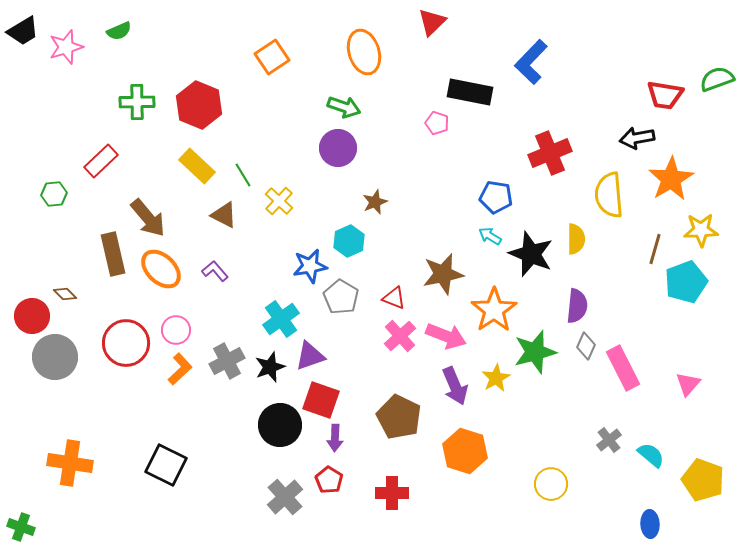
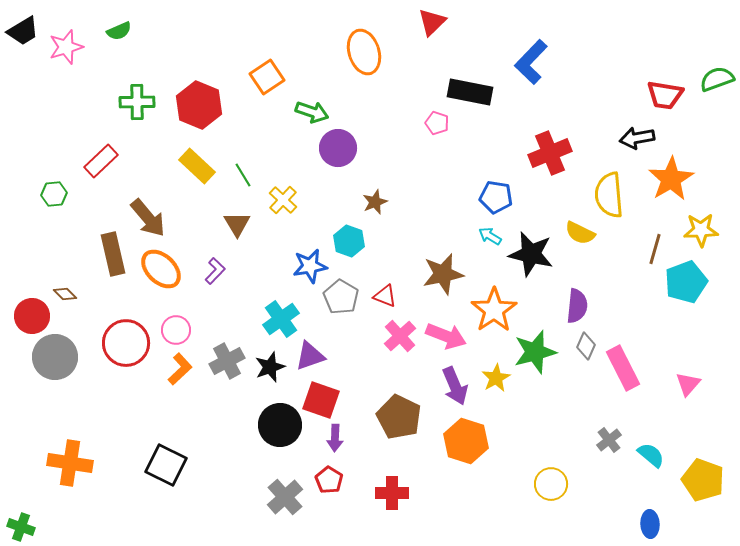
orange square at (272, 57): moved 5 px left, 20 px down
green arrow at (344, 107): moved 32 px left, 5 px down
yellow cross at (279, 201): moved 4 px right, 1 px up
brown triangle at (224, 215): moved 13 px right, 9 px down; rotated 32 degrees clockwise
yellow semicircle at (576, 239): moved 4 px right, 6 px up; rotated 116 degrees clockwise
cyan hexagon at (349, 241): rotated 16 degrees counterclockwise
black star at (531, 254): rotated 9 degrees counterclockwise
purple L-shape at (215, 271): rotated 84 degrees clockwise
red triangle at (394, 298): moved 9 px left, 2 px up
orange hexagon at (465, 451): moved 1 px right, 10 px up
